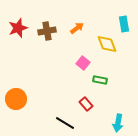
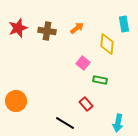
brown cross: rotated 18 degrees clockwise
yellow diamond: rotated 25 degrees clockwise
orange circle: moved 2 px down
